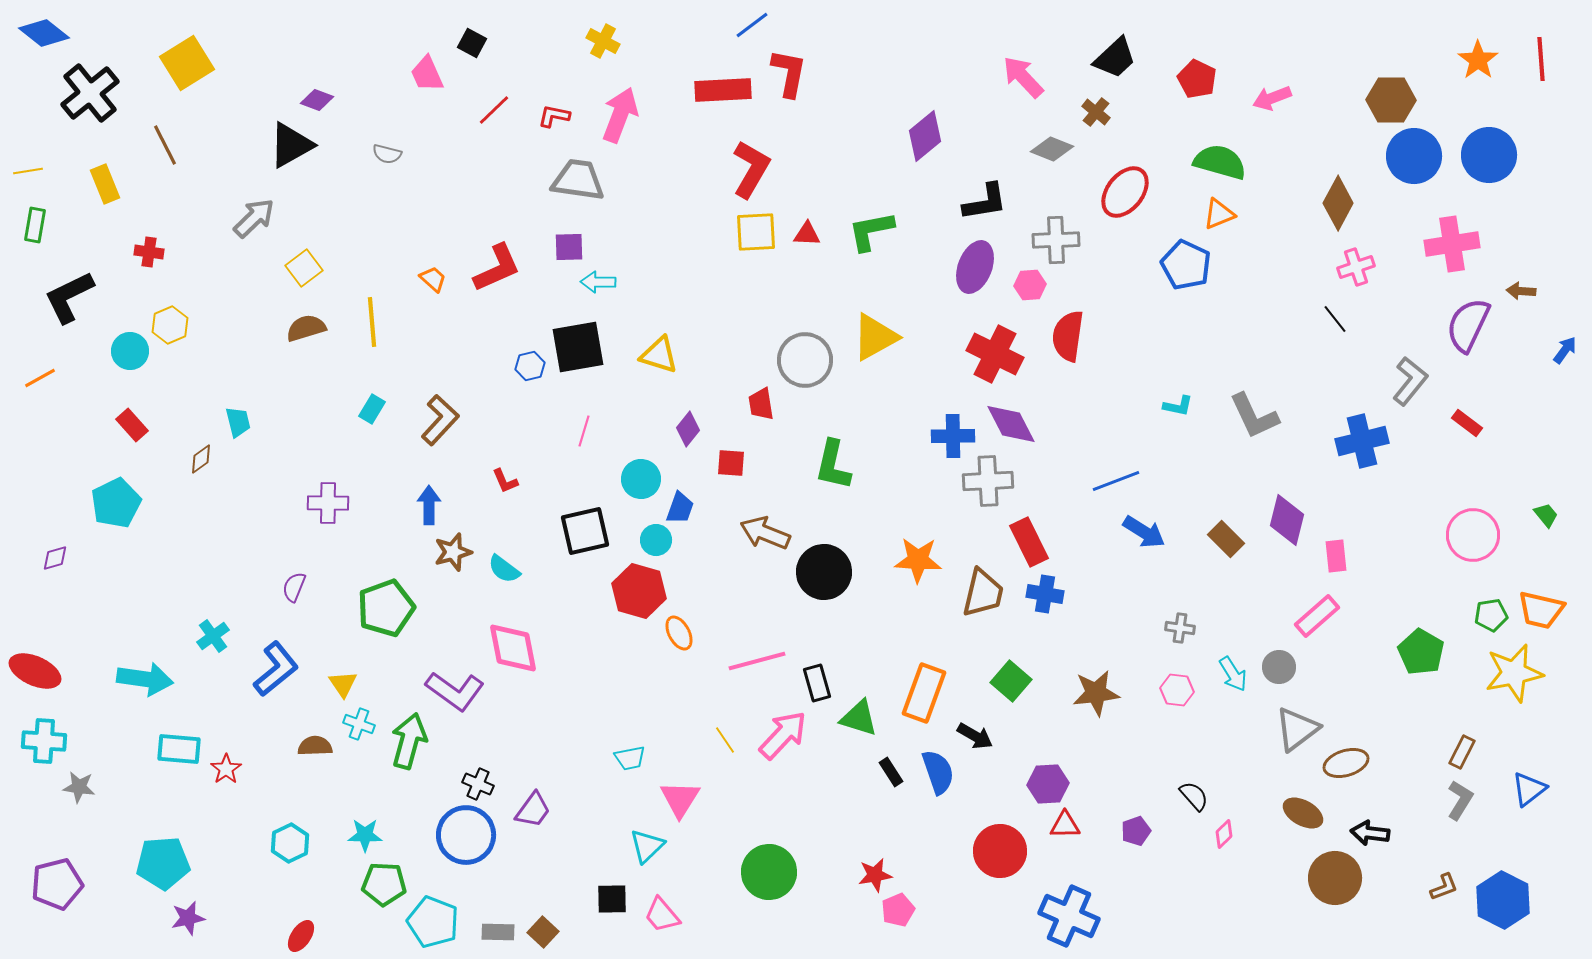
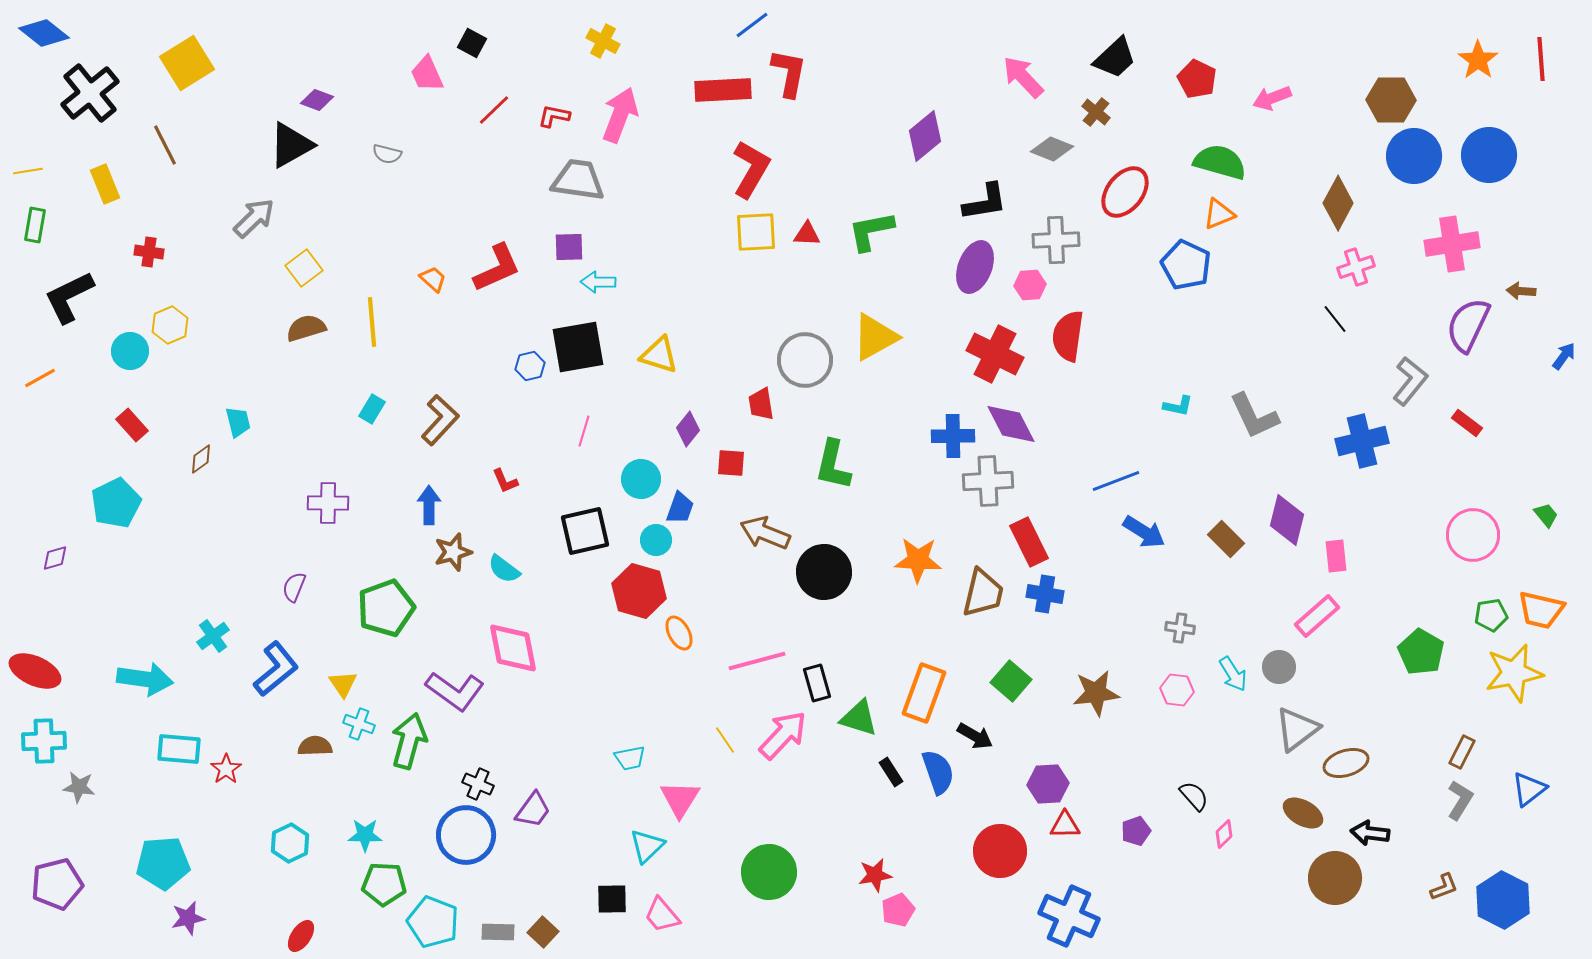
blue arrow at (1565, 350): moved 1 px left, 6 px down
cyan cross at (44, 741): rotated 6 degrees counterclockwise
